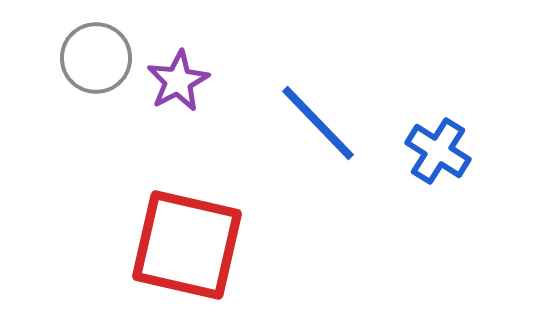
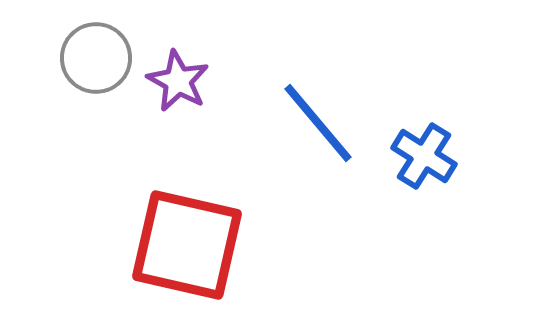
purple star: rotated 16 degrees counterclockwise
blue line: rotated 4 degrees clockwise
blue cross: moved 14 px left, 5 px down
